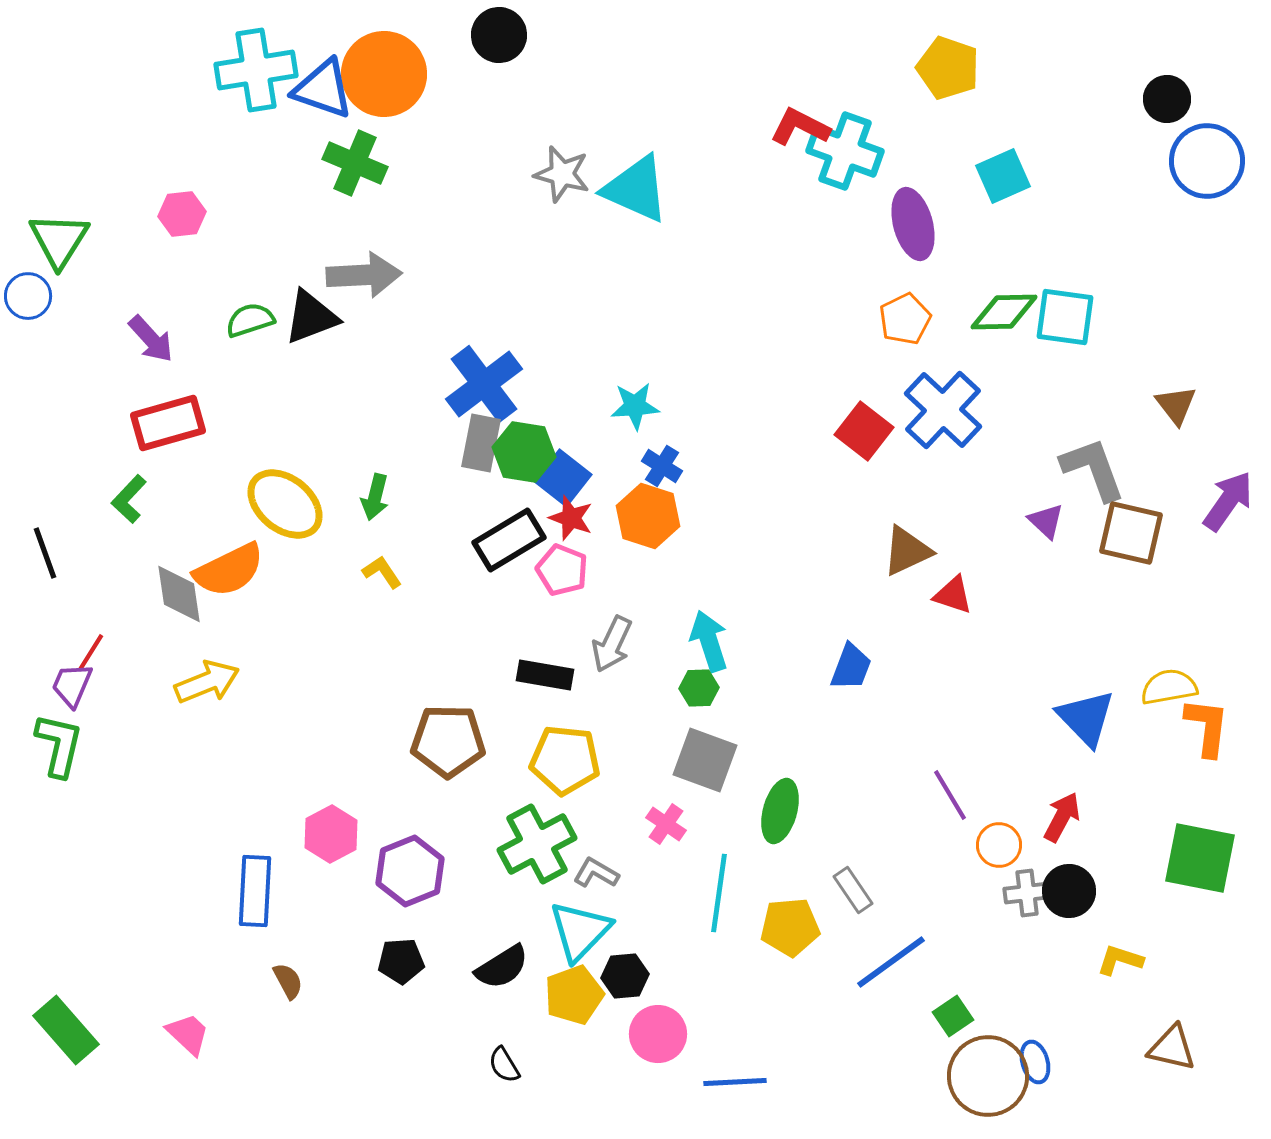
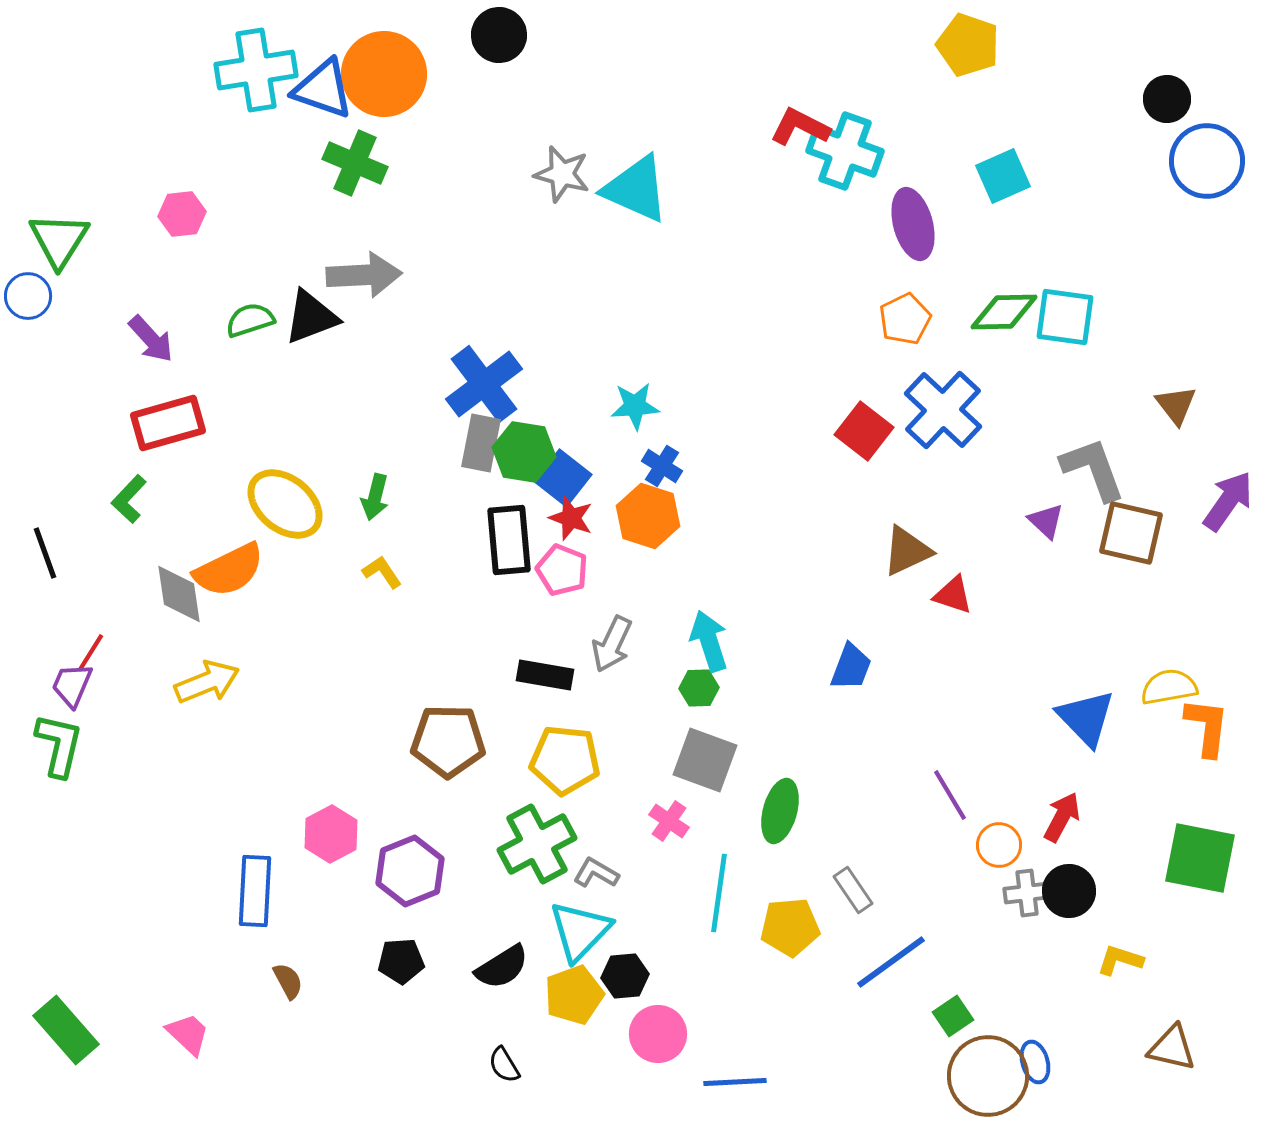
yellow pentagon at (948, 68): moved 20 px right, 23 px up
black rectangle at (509, 540): rotated 64 degrees counterclockwise
pink cross at (666, 824): moved 3 px right, 3 px up
